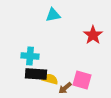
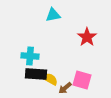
red star: moved 6 px left, 2 px down
yellow semicircle: rotated 14 degrees clockwise
